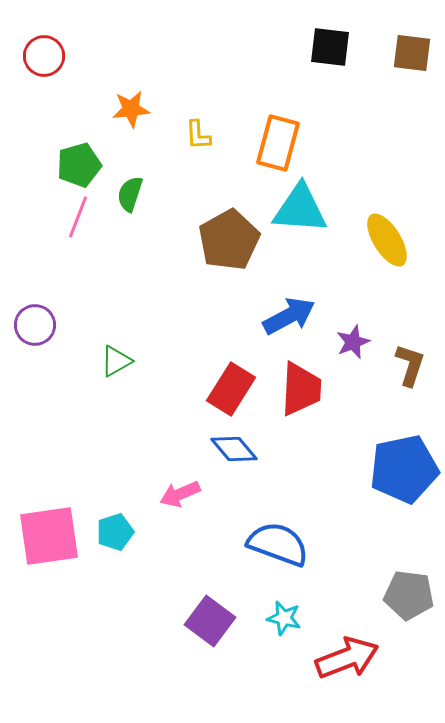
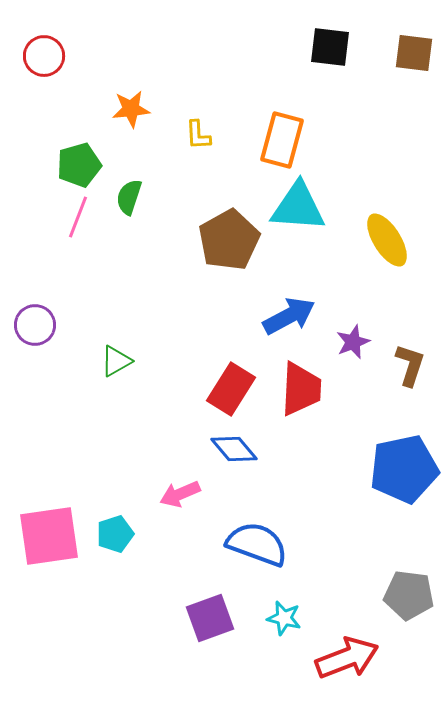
brown square: moved 2 px right
orange rectangle: moved 4 px right, 3 px up
green semicircle: moved 1 px left, 3 px down
cyan triangle: moved 2 px left, 2 px up
cyan pentagon: moved 2 px down
blue semicircle: moved 21 px left
purple square: moved 3 px up; rotated 33 degrees clockwise
